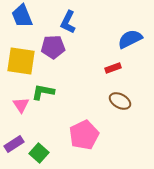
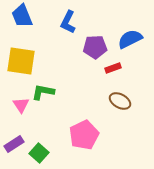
purple pentagon: moved 42 px right
